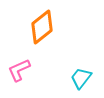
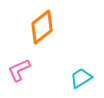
cyan trapezoid: rotated 20 degrees clockwise
